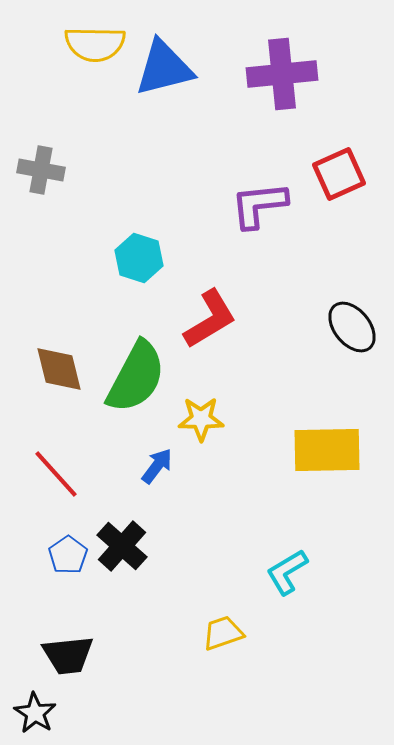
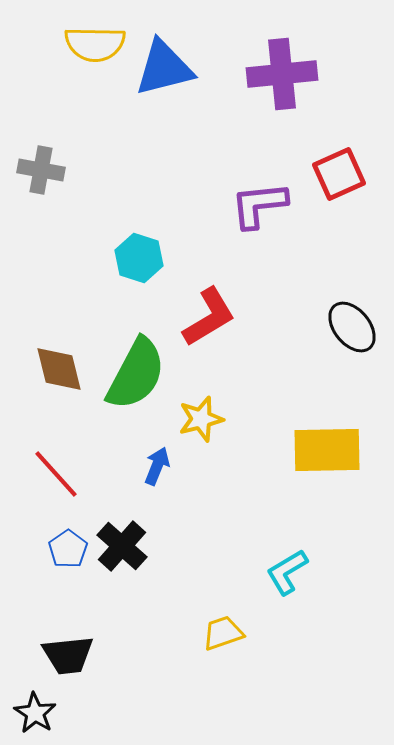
red L-shape: moved 1 px left, 2 px up
green semicircle: moved 3 px up
yellow star: rotated 15 degrees counterclockwise
blue arrow: rotated 15 degrees counterclockwise
blue pentagon: moved 6 px up
